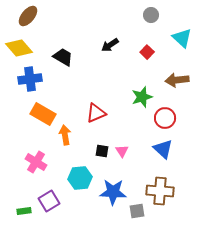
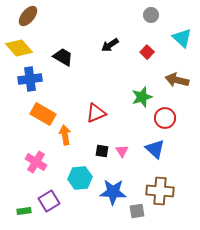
brown arrow: rotated 20 degrees clockwise
blue triangle: moved 8 px left
